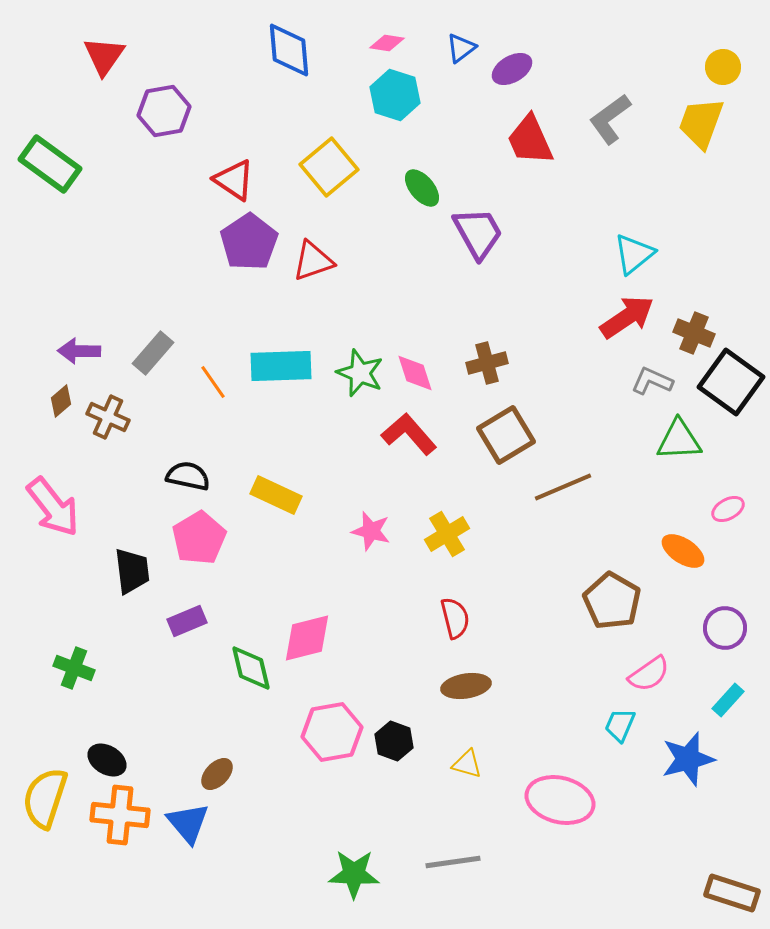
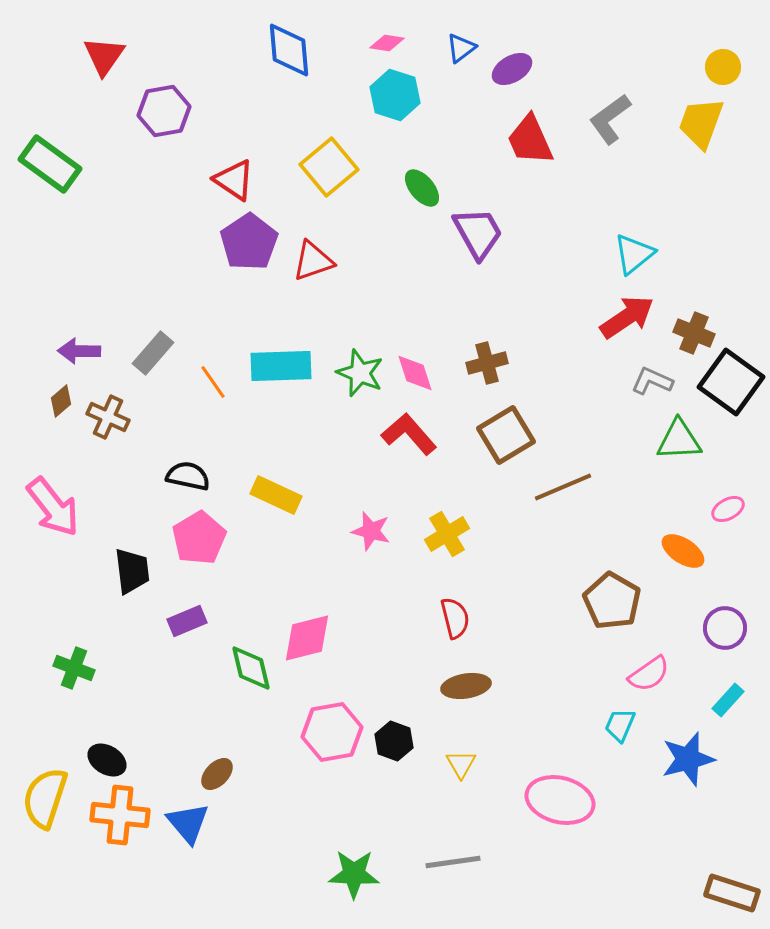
yellow triangle at (467, 764): moved 6 px left; rotated 44 degrees clockwise
